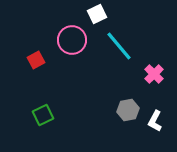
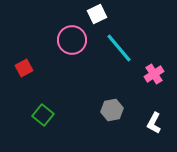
cyan line: moved 2 px down
red square: moved 12 px left, 8 px down
pink cross: rotated 12 degrees clockwise
gray hexagon: moved 16 px left
green square: rotated 25 degrees counterclockwise
white L-shape: moved 1 px left, 2 px down
